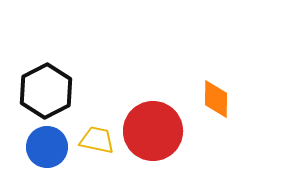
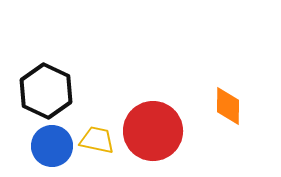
black hexagon: rotated 8 degrees counterclockwise
orange diamond: moved 12 px right, 7 px down
blue circle: moved 5 px right, 1 px up
